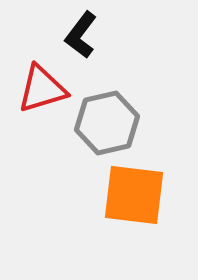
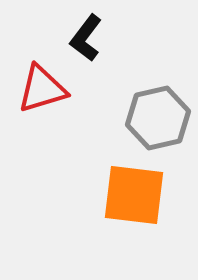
black L-shape: moved 5 px right, 3 px down
gray hexagon: moved 51 px right, 5 px up
